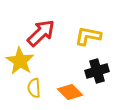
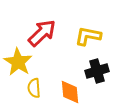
red arrow: moved 1 px right
yellow star: moved 2 px left, 1 px down
orange diamond: rotated 40 degrees clockwise
